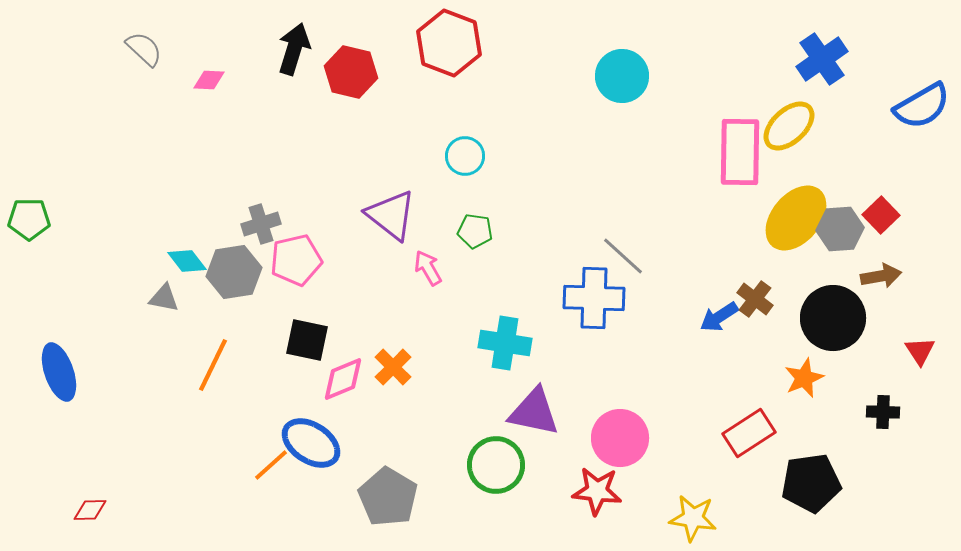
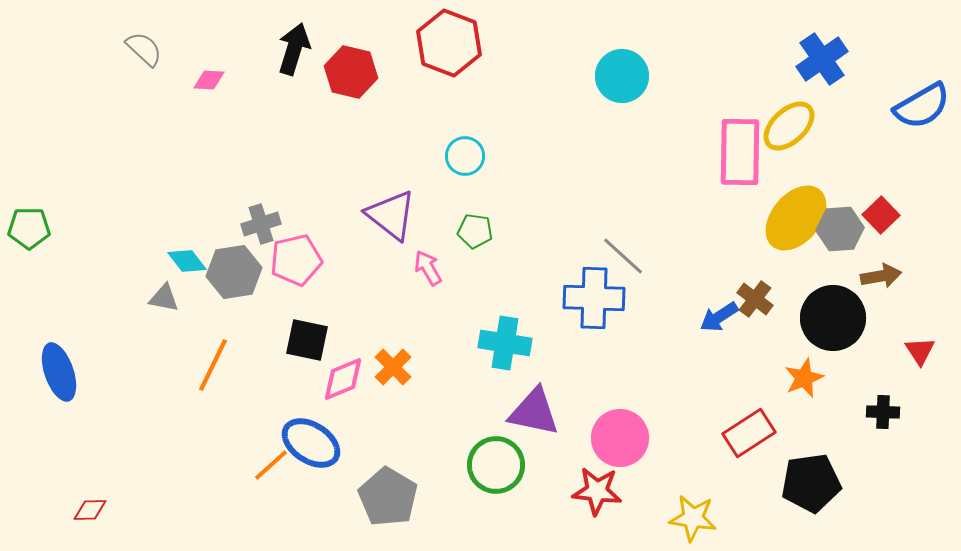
green pentagon at (29, 219): moved 9 px down
